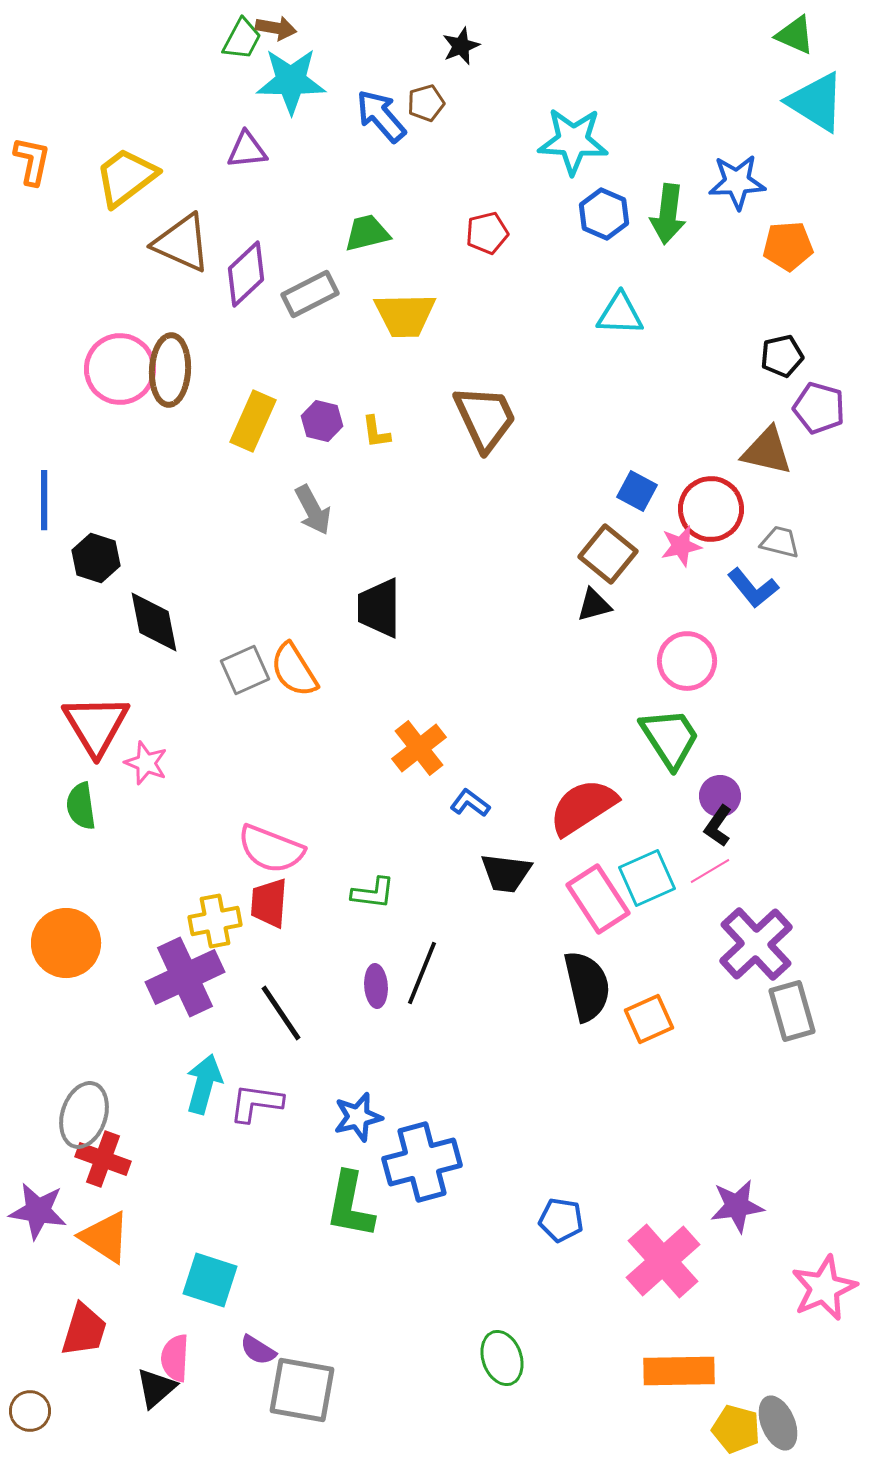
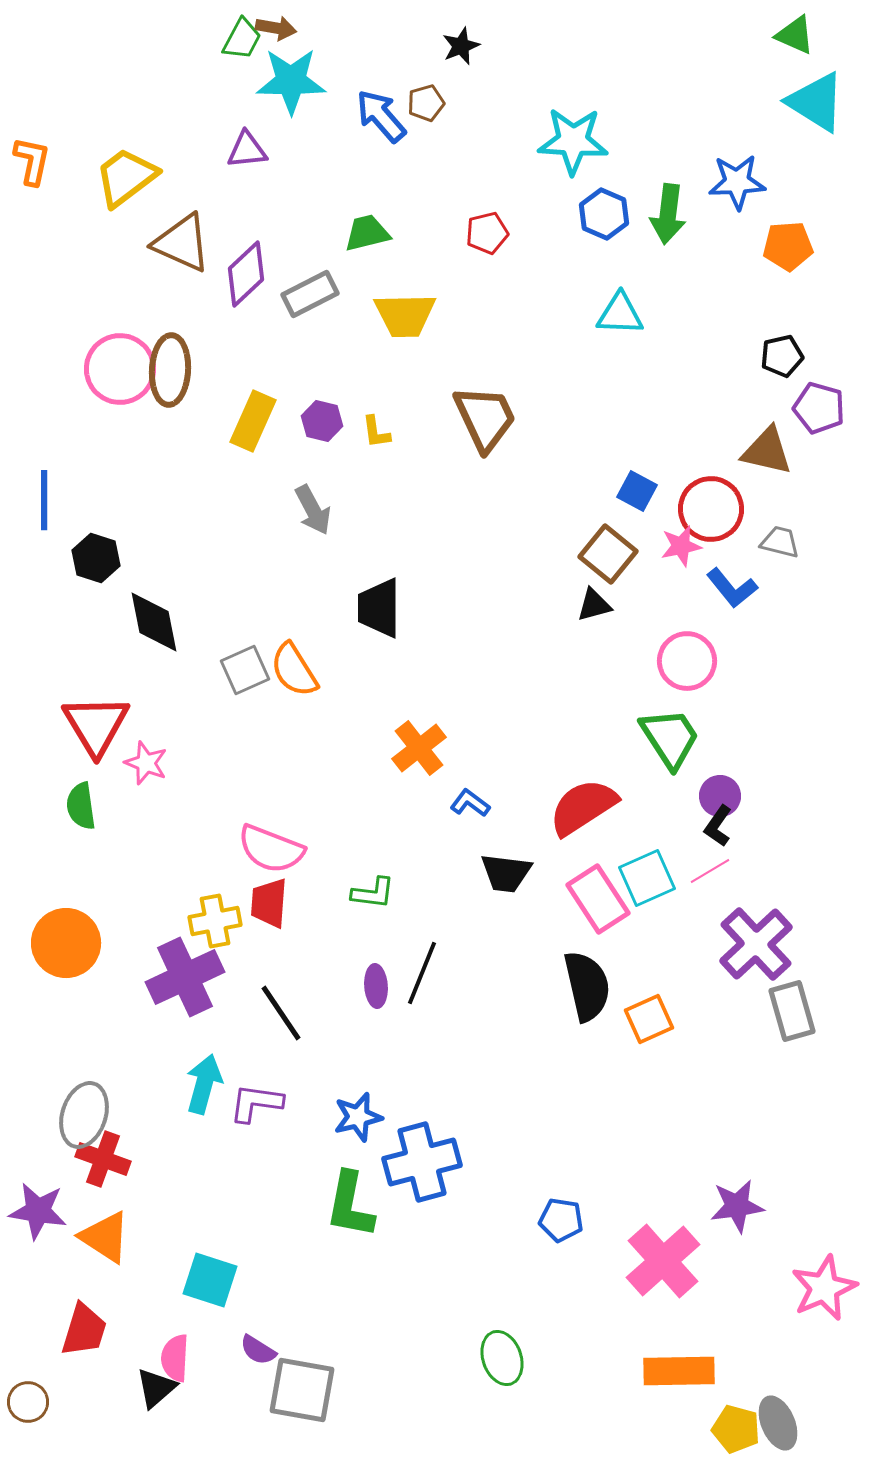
blue L-shape at (753, 588): moved 21 px left
brown circle at (30, 1411): moved 2 px left, 9 px up
